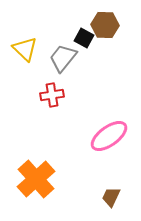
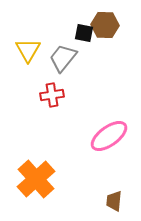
black square: moved 5 px up; rotated 18 degrees counterclockwise
yellow triangle: moved 3 px right, 1 px down; rotated 16 degrees clockwise
brown trapezoid: moved 3 px right, 4 px down; rotated 20 degrees counterclockwise
